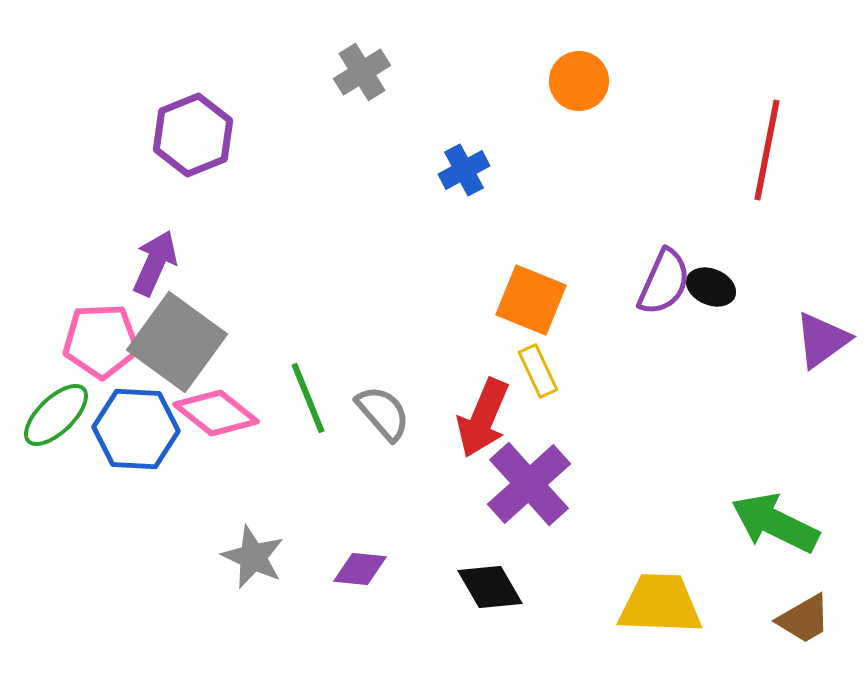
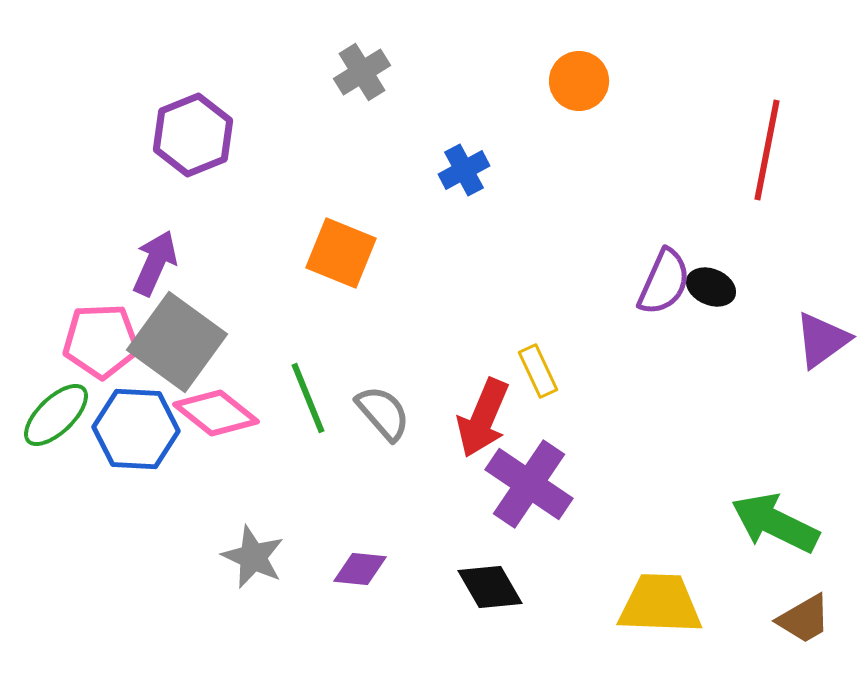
orange square: moved 190 px left, 47 px up
purple cross: rotated 14 degrees counterclockwise
